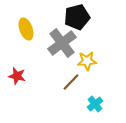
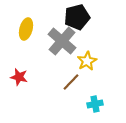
yellow ellipse: rotated 35 degrees clockwise
gray cross: moved 2 px up; rotated 12 degrees counterclockwise
yellow star: rotated 24 degrees counterclockwise
red star: moved 2 px right, 1 px down
cyan cross: rotated 28 degrees clockwise
